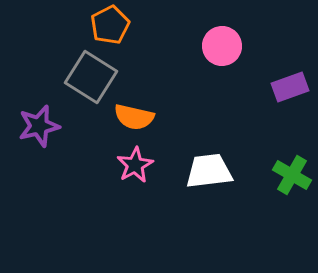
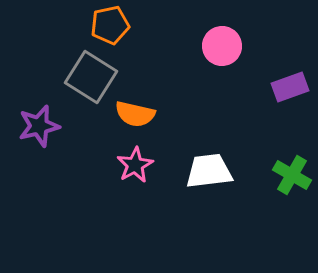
orange pentagon: rotated 15 degrees clockwise
orange semicircle: moved 1 px right, 3 px up
